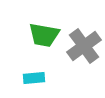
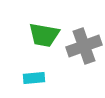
gray cross: rotated 16 degrees clockwise
